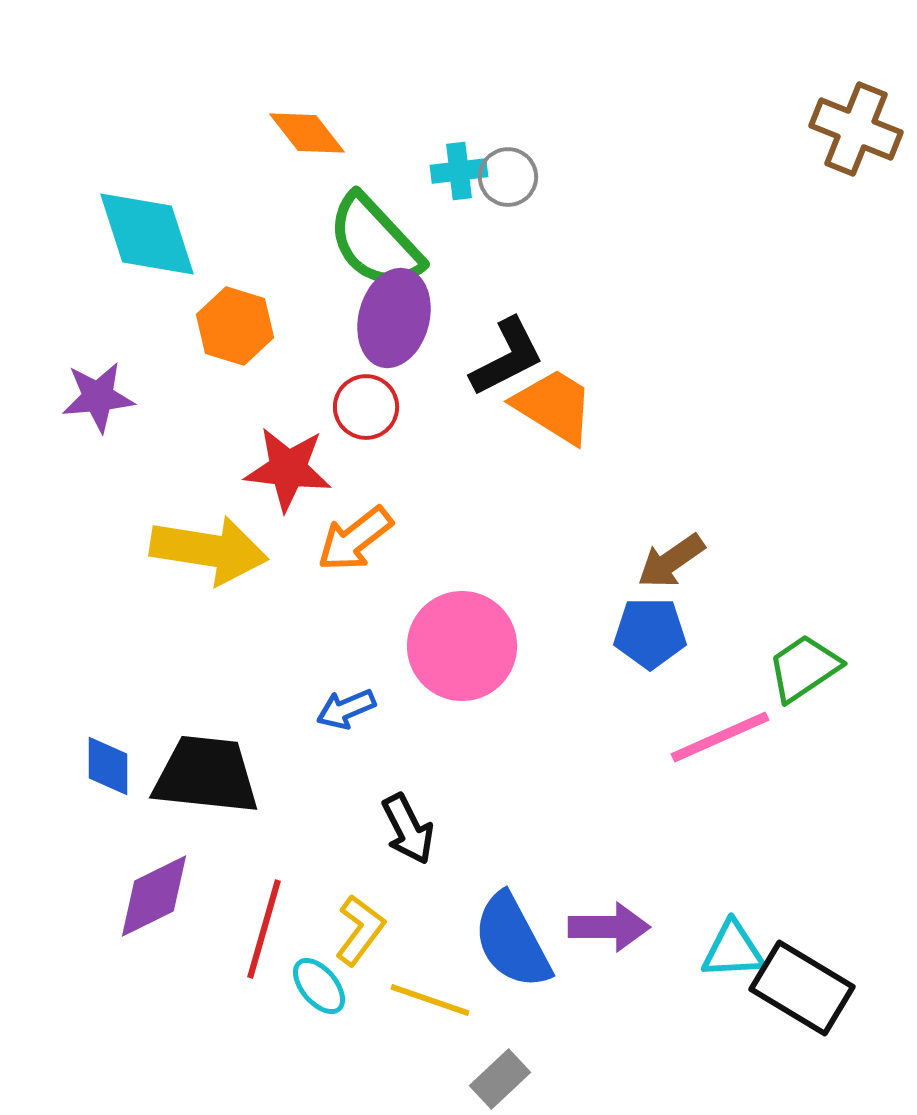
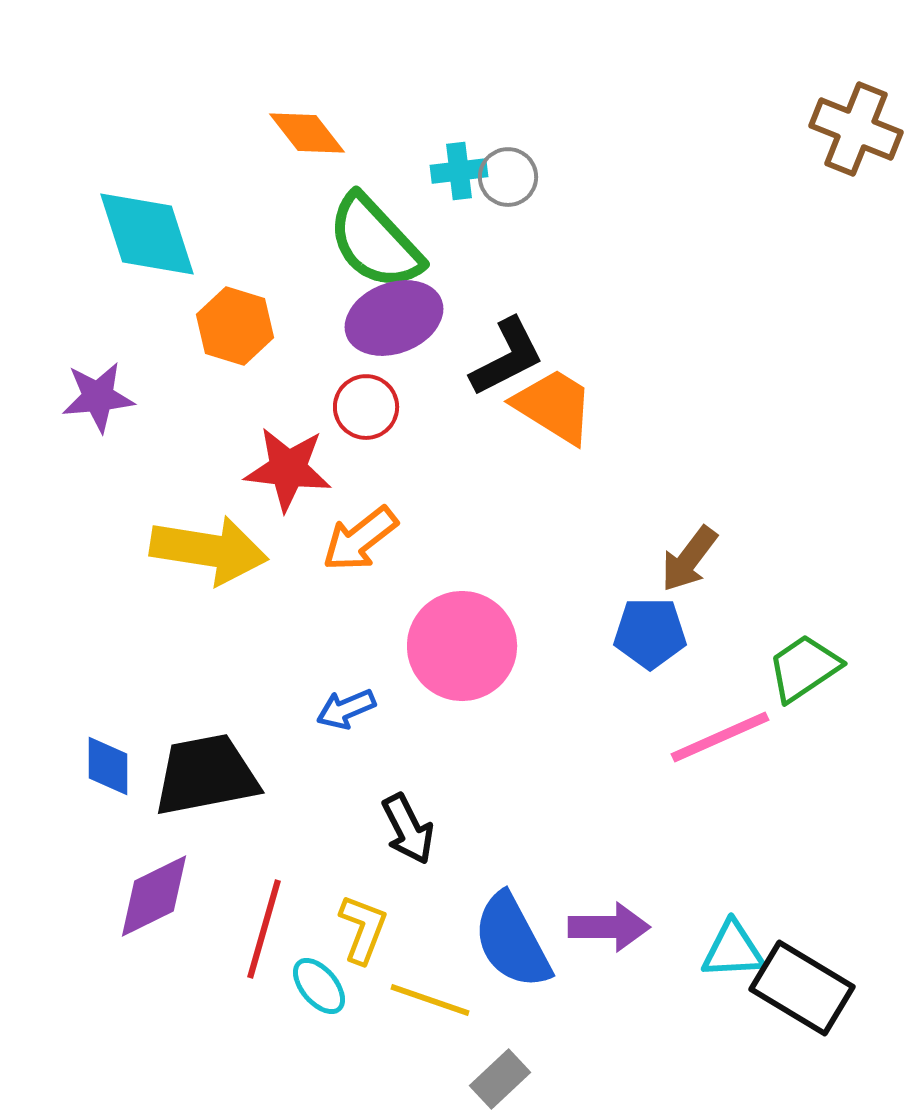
purple ellipse: rotated 54 degrees clockwise
orange arrow: moved 5 px right
brown arrow: moved 18 px right, 2 px up; rotated 18 degrees counterclockwise
black trapezoid: rotated 17 degrees counterclockwise
yellow L-shape: moved 3 px right, 1 px up; rotated 16 degrees counterclockwise
